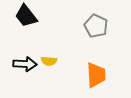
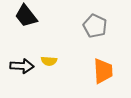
gray pentagon: moved 1 px left
black arrow: moved 3 px left, 2 px down
orange trapezoid: moved 7 px right, 4 px up
